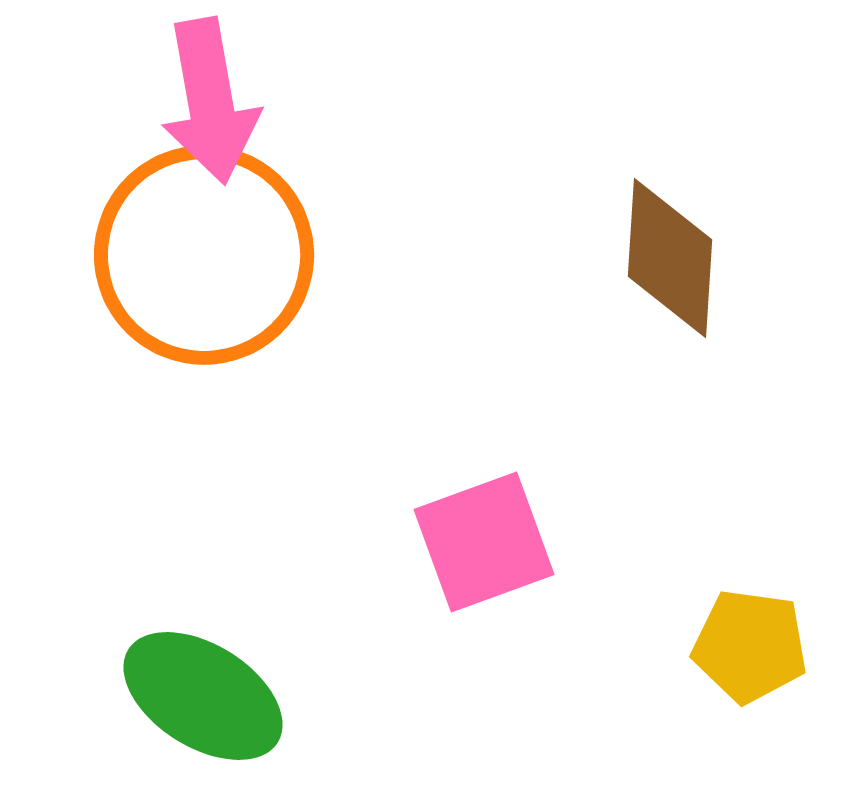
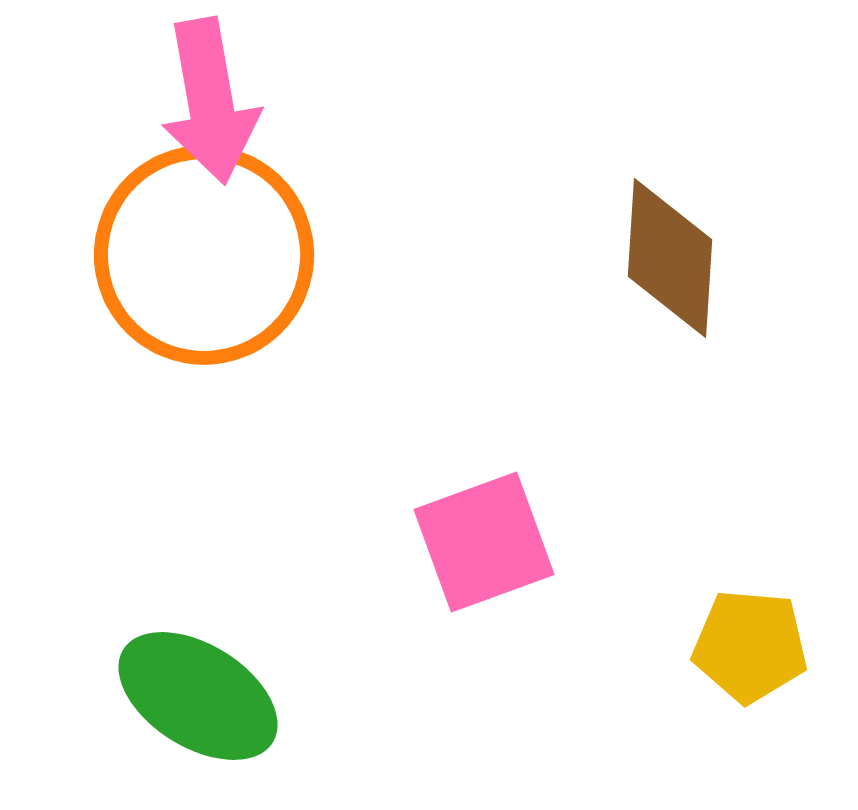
yellow pentagon: rotated 3 degrees counterclockwise
green ellipse: moved 5 px left
